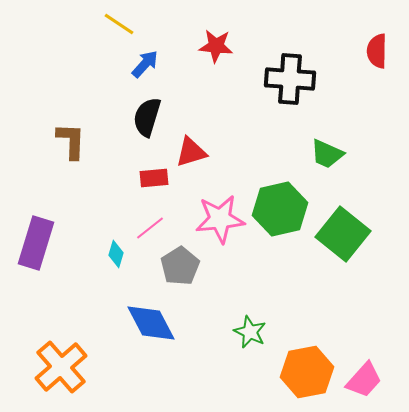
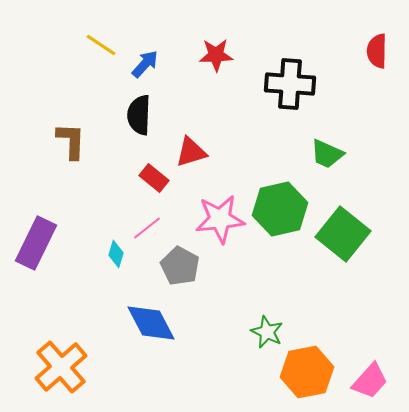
yellow line: moved 18 px left, 21 px down
red star: moved 9 px down; rotated 8 degrees counterclockwise
black cross: moved 5 px down
black semicircle: moved 8 px left, 2 px up; rotated 15 degrees counterclockwise
red rectangle: rotated 44 degrees clockwise
pink line: moved 3 px left
purple rectangle: rotated 9 degrees clockwise
gray pentagon: rotated 12 degrees counterclockwise
green star: moved 17 px right
pink trapezoid: moved 6 px right, 1 px down
